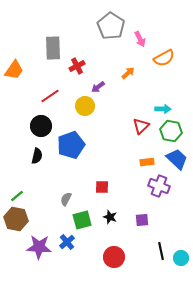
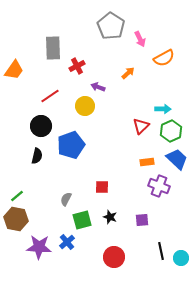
purple arrow: rotated 56 degrees clockwise
green hexagon: rotated 25 degrees clockwise
